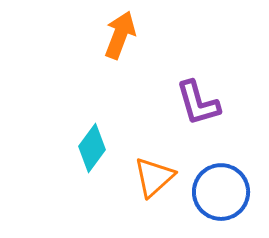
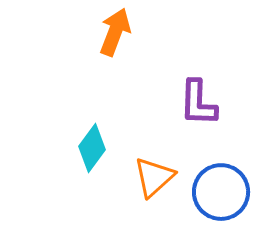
orange arrow: moved 5 px left, 3 px up
purple L-shape: rotated 18 degrees clockwise
